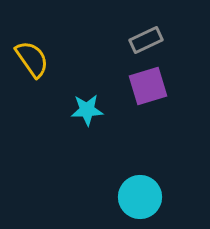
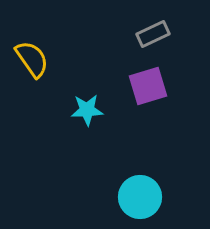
gray rectangle: moved 7 px right, 6 px up
